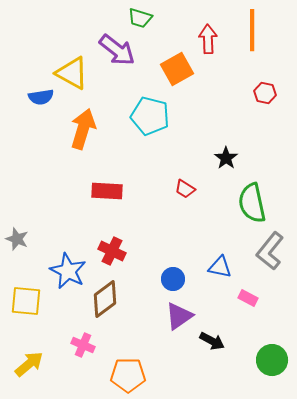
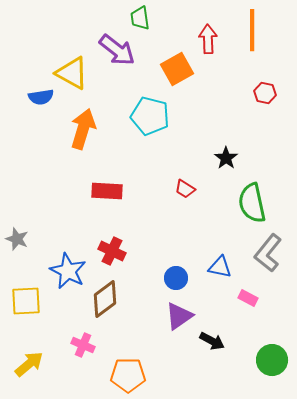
green trapezoid: rotated 65 degrees clockwise
gray L-shape: moved 2 px left, 2 px down
blue circle: moved 3 px right, 1 px up
yellow square: rotated 8 degrees counterclockwise
